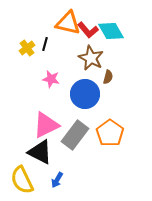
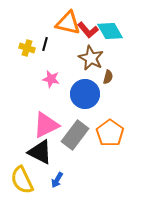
cyan diamond: moved 1 px left
yellow cross: rotated 35 degrees counterclockwise
